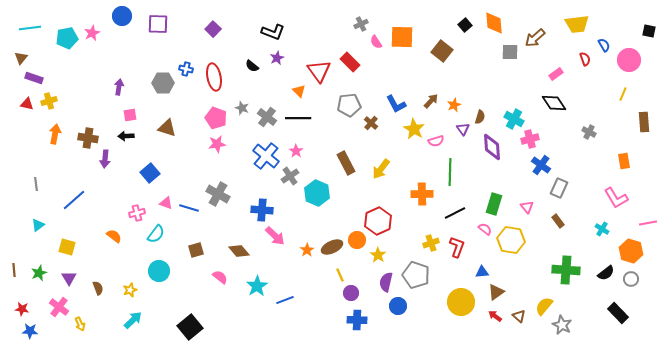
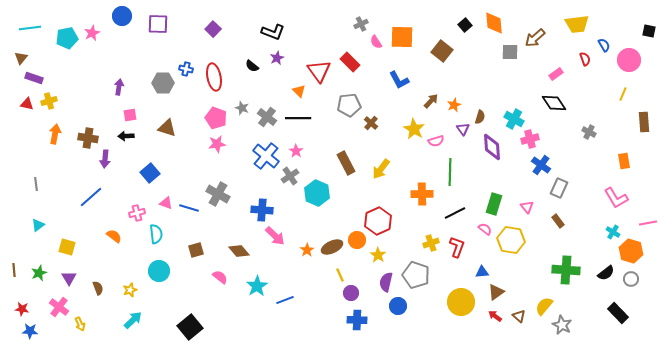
blue L-shape at (396, 104): moved 3 px right, 24 px up
blue line at (74, 200): moved 17 px right, 3 px up
cyan cross at (602, 229): moved 11 px right, 3 px down
cyan semicircle at (156, 234): rotated 42 degrees counterclockwise
